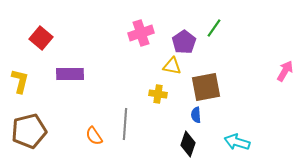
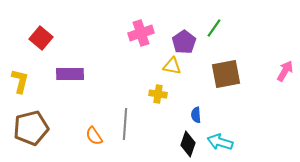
brown square: moved 20 px right, 13 px up
brown pentagon: moved 2 px right, 3 px up
cyan arrow: moved 17 px left
